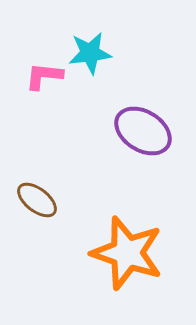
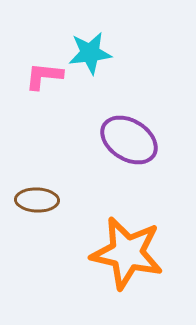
purple ellipse: moved 14 px left, 9 px down
brown ellipse: rotated 36 degrees counterclockwise
orange star: rotated 6 degrees counterclockwise
